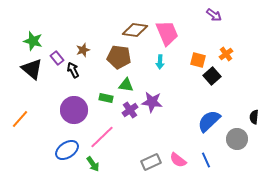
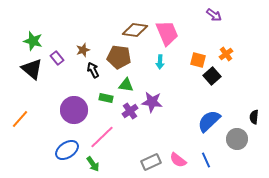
black arrow: moved 20 px right
purple cross: moved 1 px down
